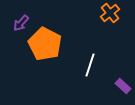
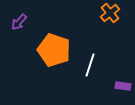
purple arrow: moved 2 px left, 1 px up
orange pentagon: moved 9 px right, 6 px down; rotated 8 degrees counterclockwise
purple rectangle: rotated 35 degrees counterclockwise
